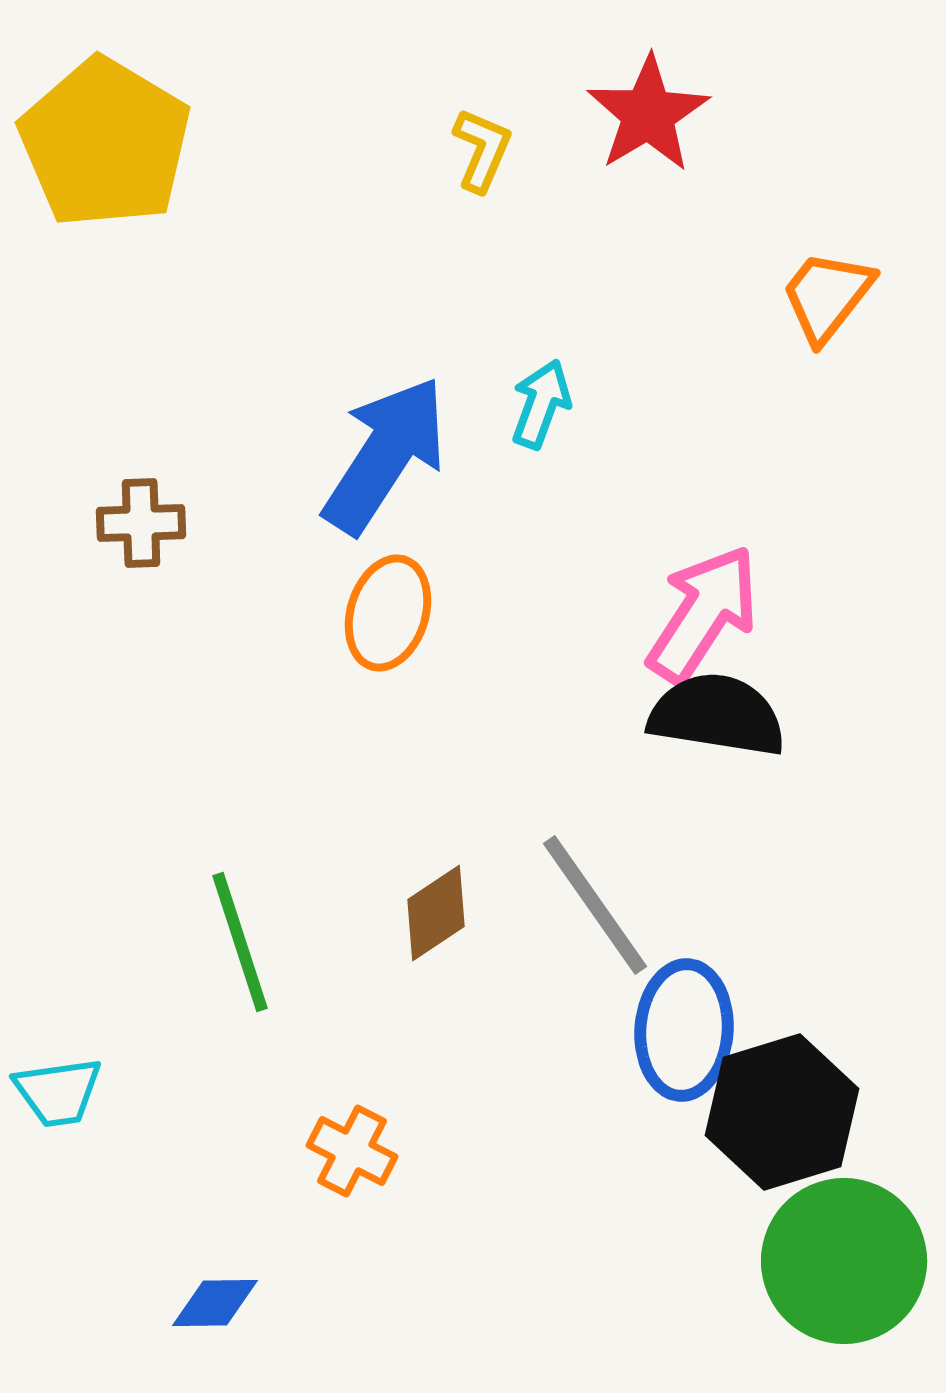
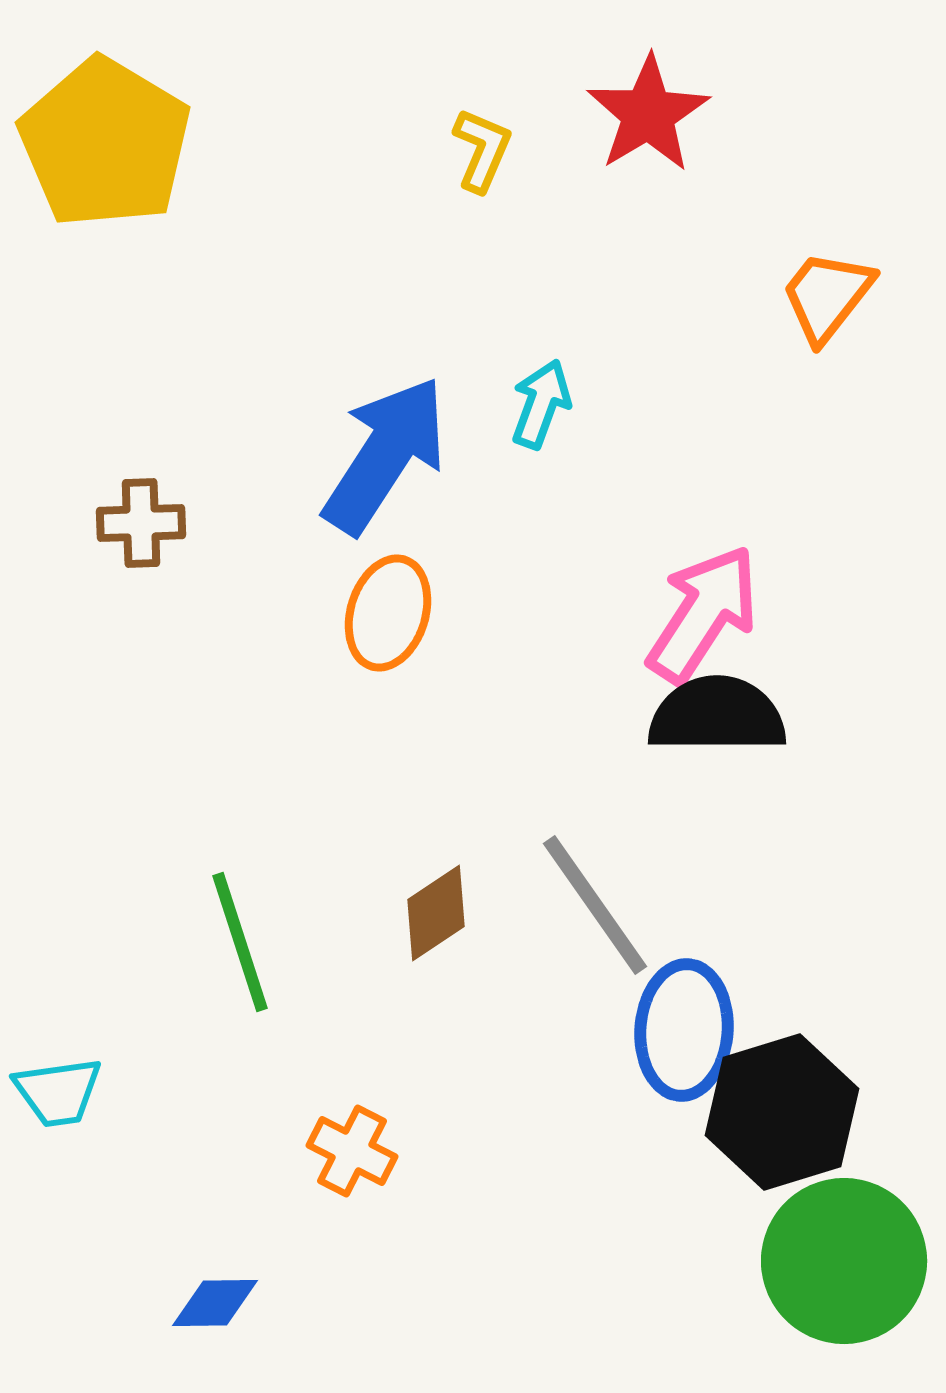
black semicircle: rotated 9 degrees counterclockwise
